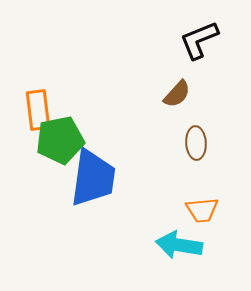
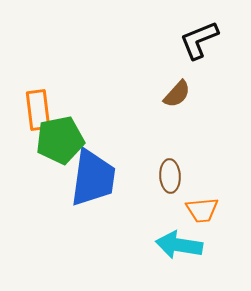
brown ellipse: moved 26 px left, 33 px down
